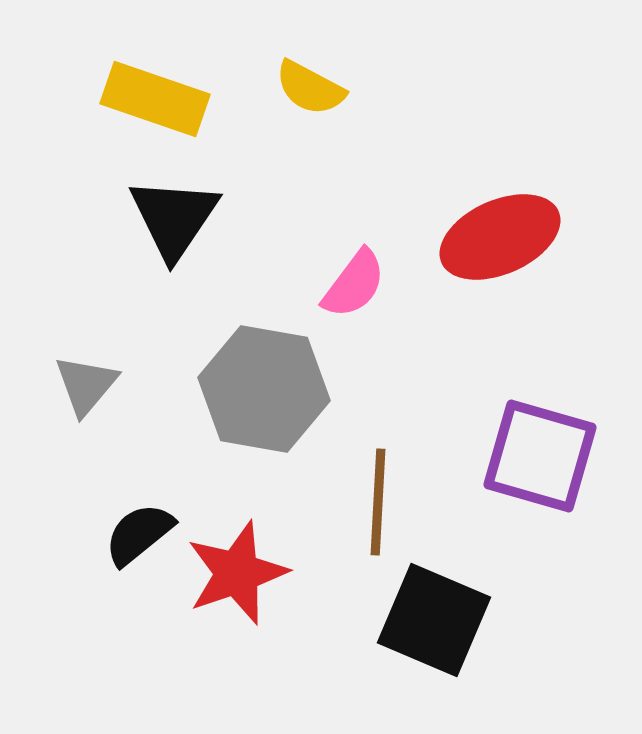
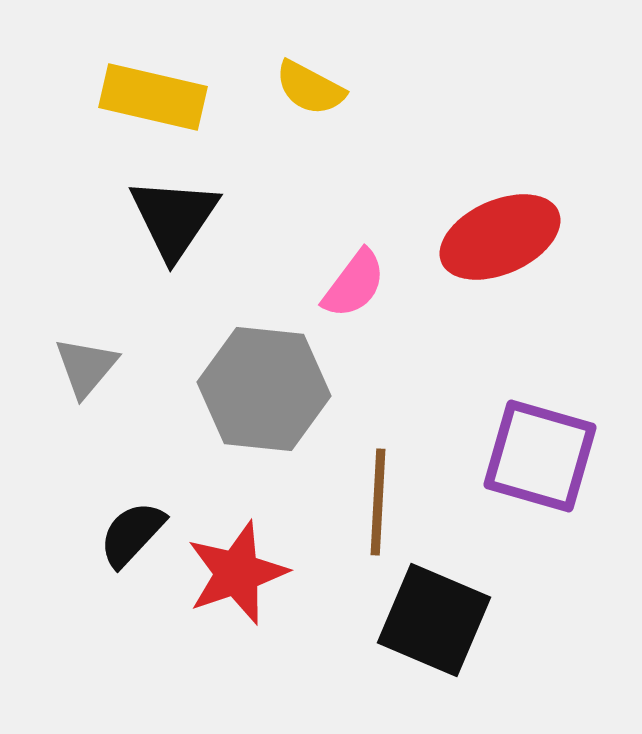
yellow rectangle: moved 2 px left, 2 px up; rotated 6 degrees counterclockwise
gray triangle: moved 18 px up
gray hexagon: rotated 4 degrees counterclockwise
black semicircle: moved 7 px left; rotated 8 degrees counterclockwise
